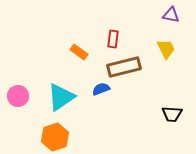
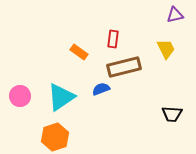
purple triangle: moved 4 px right; rotated 24 degrees counterclockwise
pink circle: moved 2 px right
